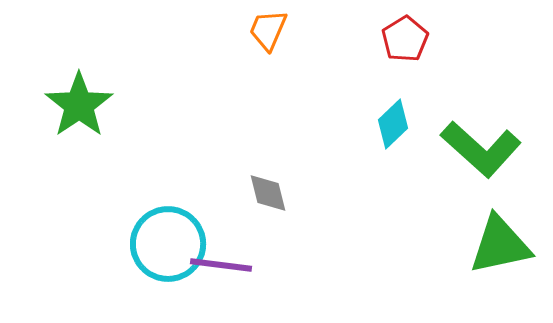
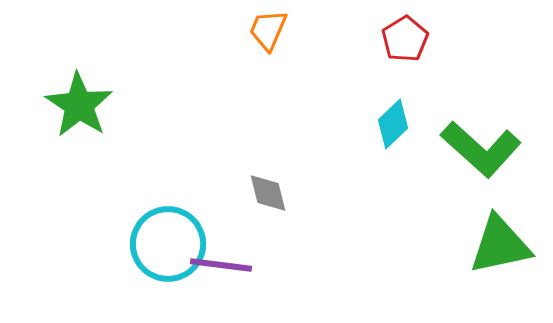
green star: rotated 4 degrees counterclockwise
